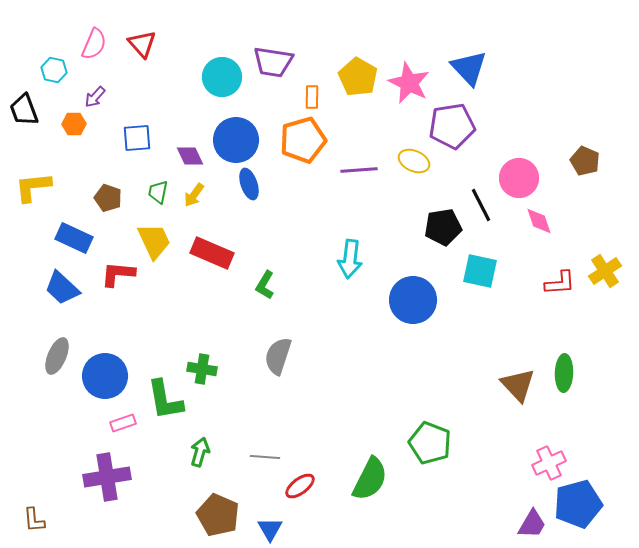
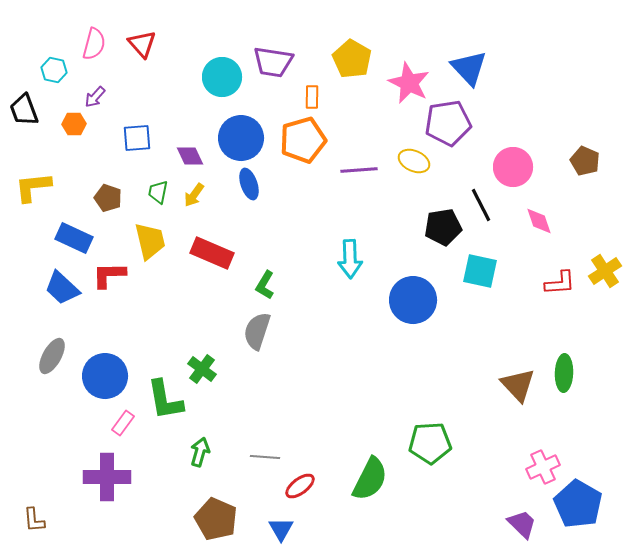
pink semicircle at (94, 44): rotated 8 degrees counterclockwise
yellow pentagon at (358, 77): moved 6 px left, 18 px up
purple pentagon at (452, 126): moved 4 px left, 3 px up
blue circle at (236, 140): moved 5 px right, 2 px up
pink circle at (519, 178): moved 6 px left, 11 px up
yellow trapezoid at (154, 241): moved 4 px left; rotated 12 degrees clockwise
cyan arrow at (350, 259): rotated 9 degrees counterclockwise
red L-shape at (118, 274): moved 9 px left, 1 px down; rotated 6 degrees counterclockwise
gray ellipse at (57, 356): moved 5 px left; rotated 6 degrees clockwise
gray semicircle at (278, 356): moved 21 px left, 25 px up
green cross at (202, 369): rotated 28 degrees clockwise
pink rectangle at (123, 423): rotated 35 degrees counterclockwise
green pentagon at (430, 443): rotated 24 degrees counterclockwise
pink cross at (549, 463): moved 6 px left, 4 px down
purple cross at (107, 477): rotated 9 degrees clockwise
blue pentagon at (578, 504): rotated 27 degrees counterclockwise
brown pentagon at (218, 515): moved 2 px left, 4 px down
purple trapezoid at (532, 524): moved 10 px left; rotated 76 degrees counterclockwise
blue triangle at (270, 529): moved 11 px right
